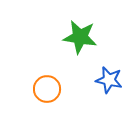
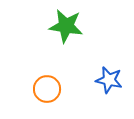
green star: moved 14 px left, 11 px up
